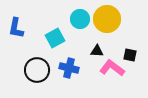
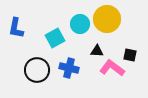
cyan circle: moved 5 px down
